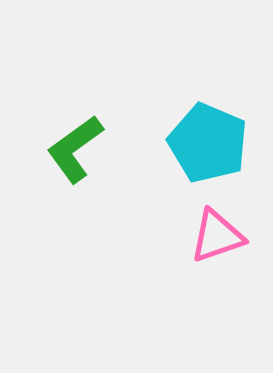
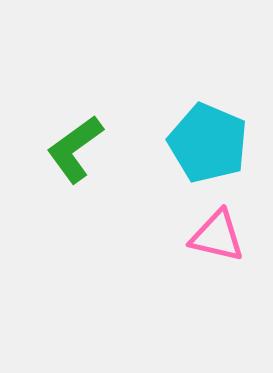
pink triangle: rotated 32 degrees clockwise
